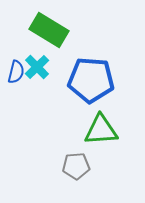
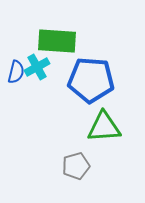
green rectangle: moved 8 px right, 11 px down; rotated 27 degrees counterclockwise
cyan cross: rotated 15 degrees clockwise
green triangle: moved 3 px right, 3 px up
gray pentagon: rotated 12 degrees counterclockwise
